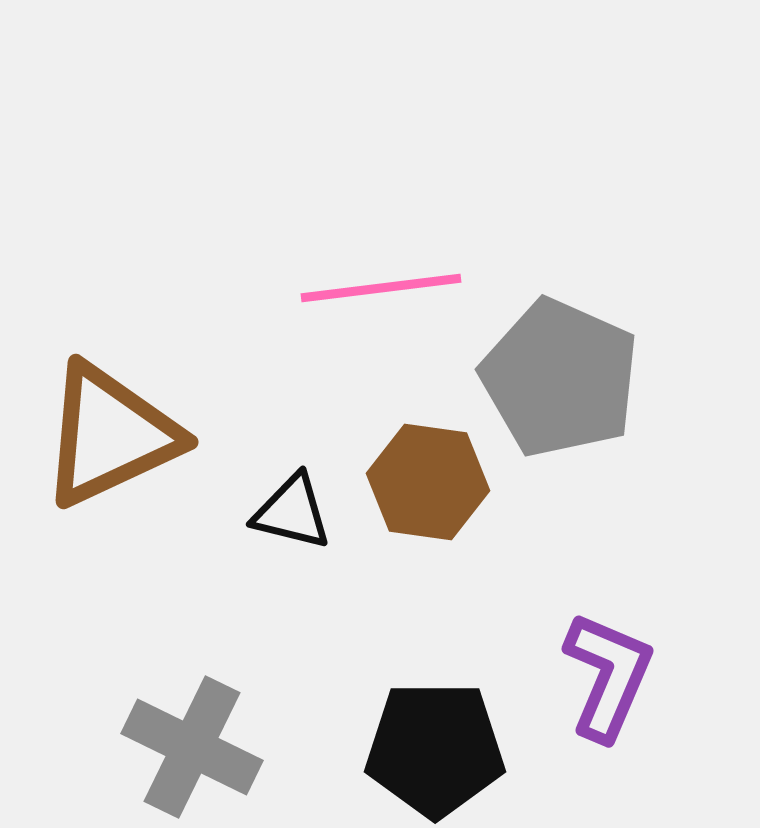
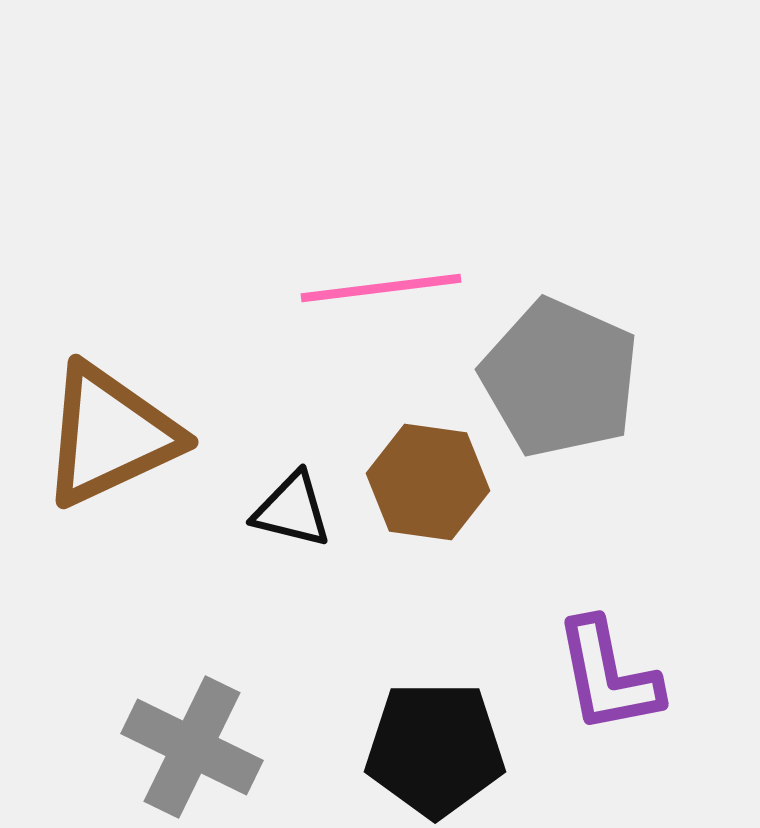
black triangle: moved 2 px up
purple L-shape: rotated 146 degrees clockwise
